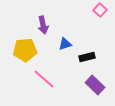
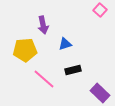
black rectangle: moved 14 px left, 13 px down
purple rectangle: moved 5 px right, 8 px down
